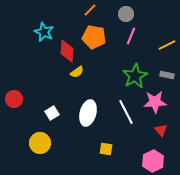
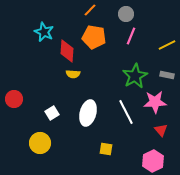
yellow semicircle: moved 4 px left, 2 px down; rotated 40 degrees clockwise
